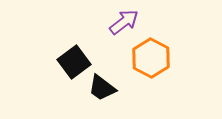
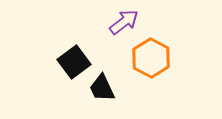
black trapezoid: rotated 28 degrees clockwise
